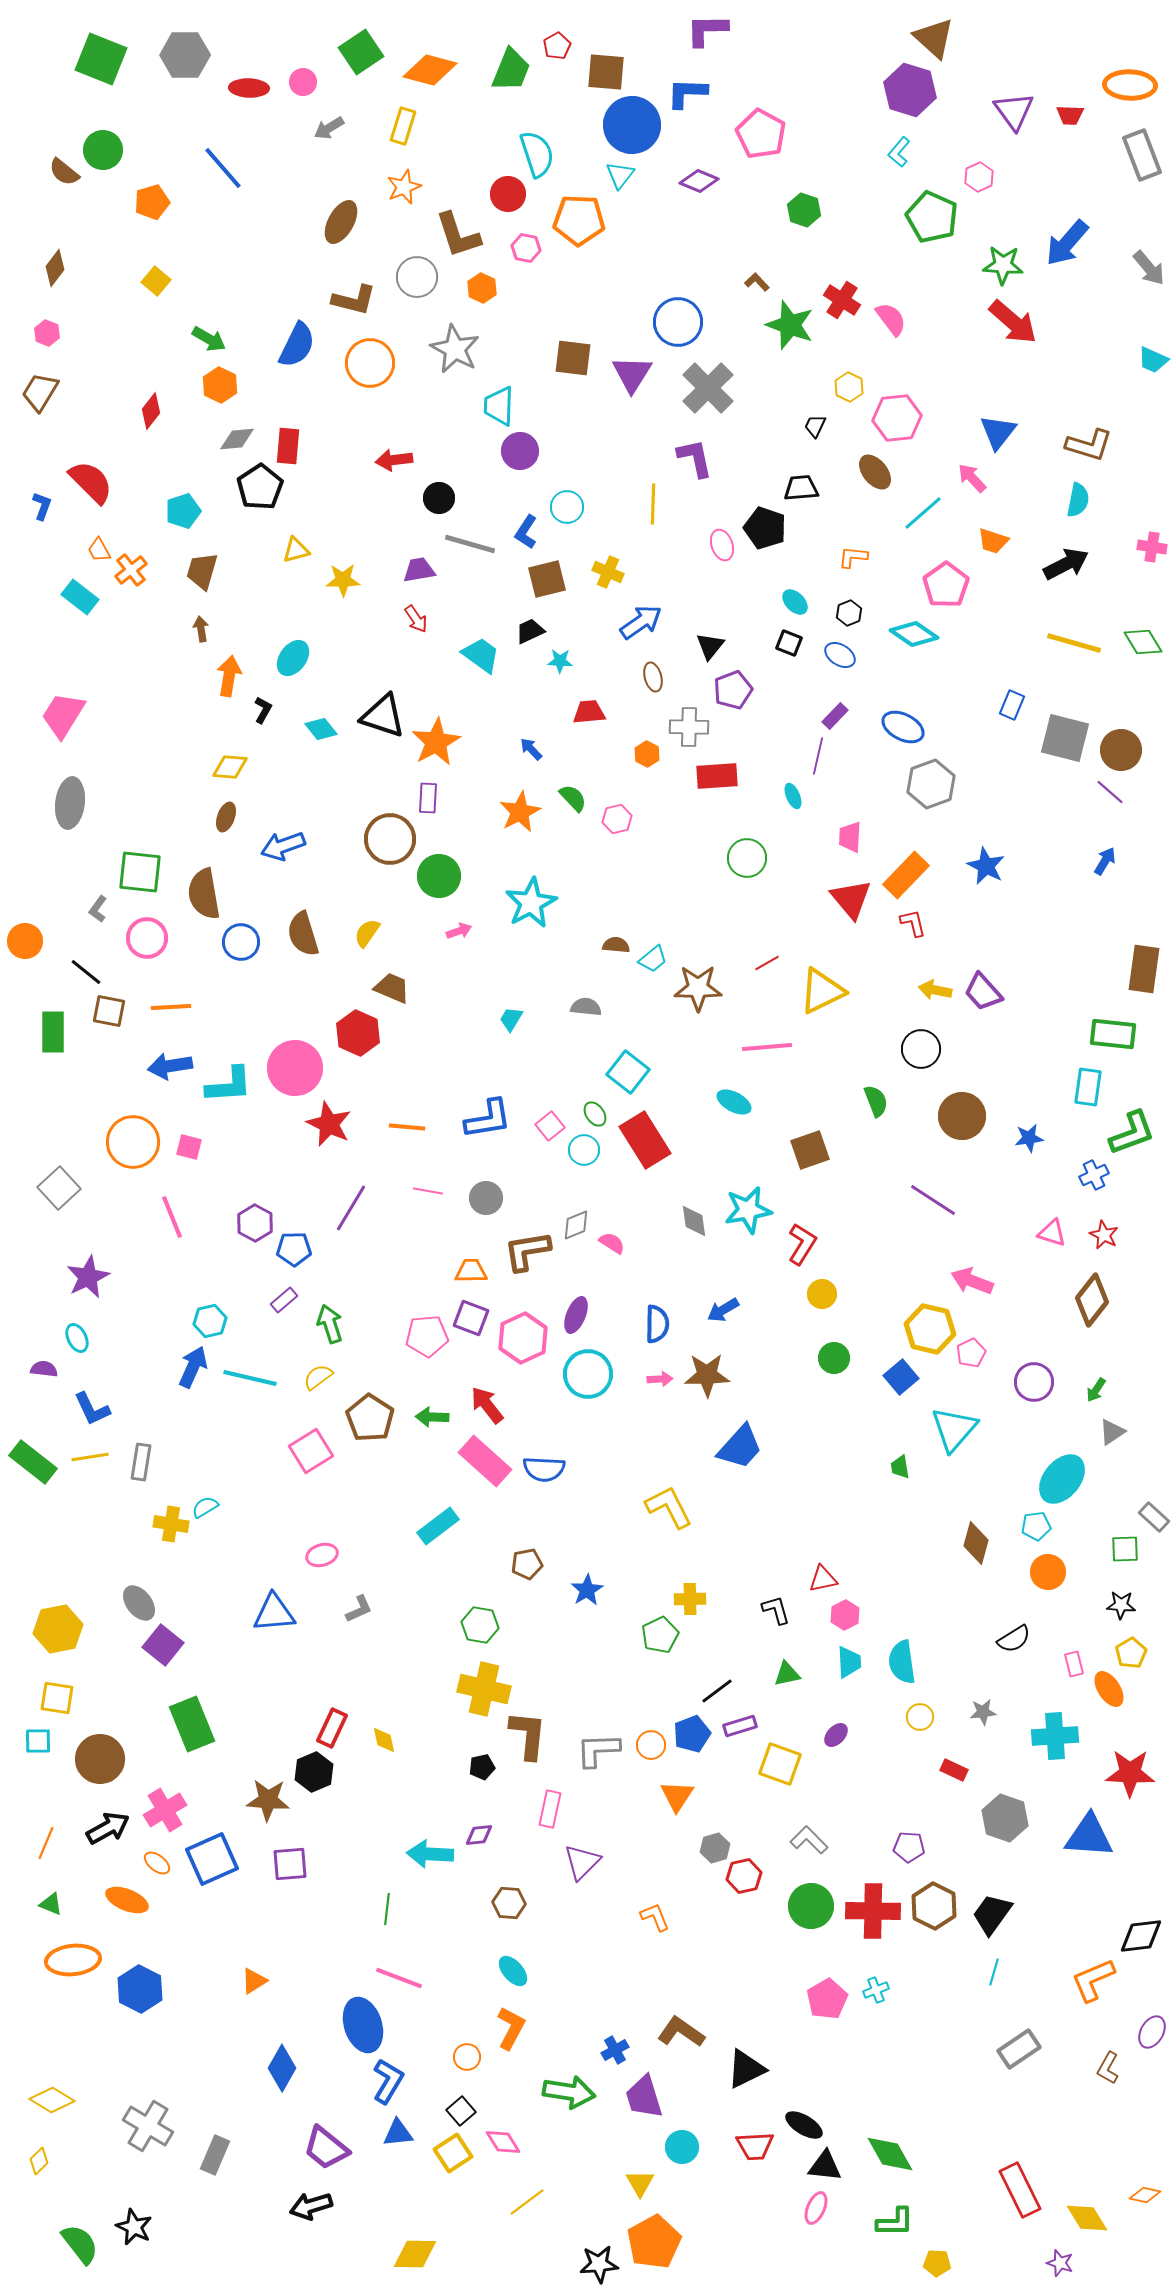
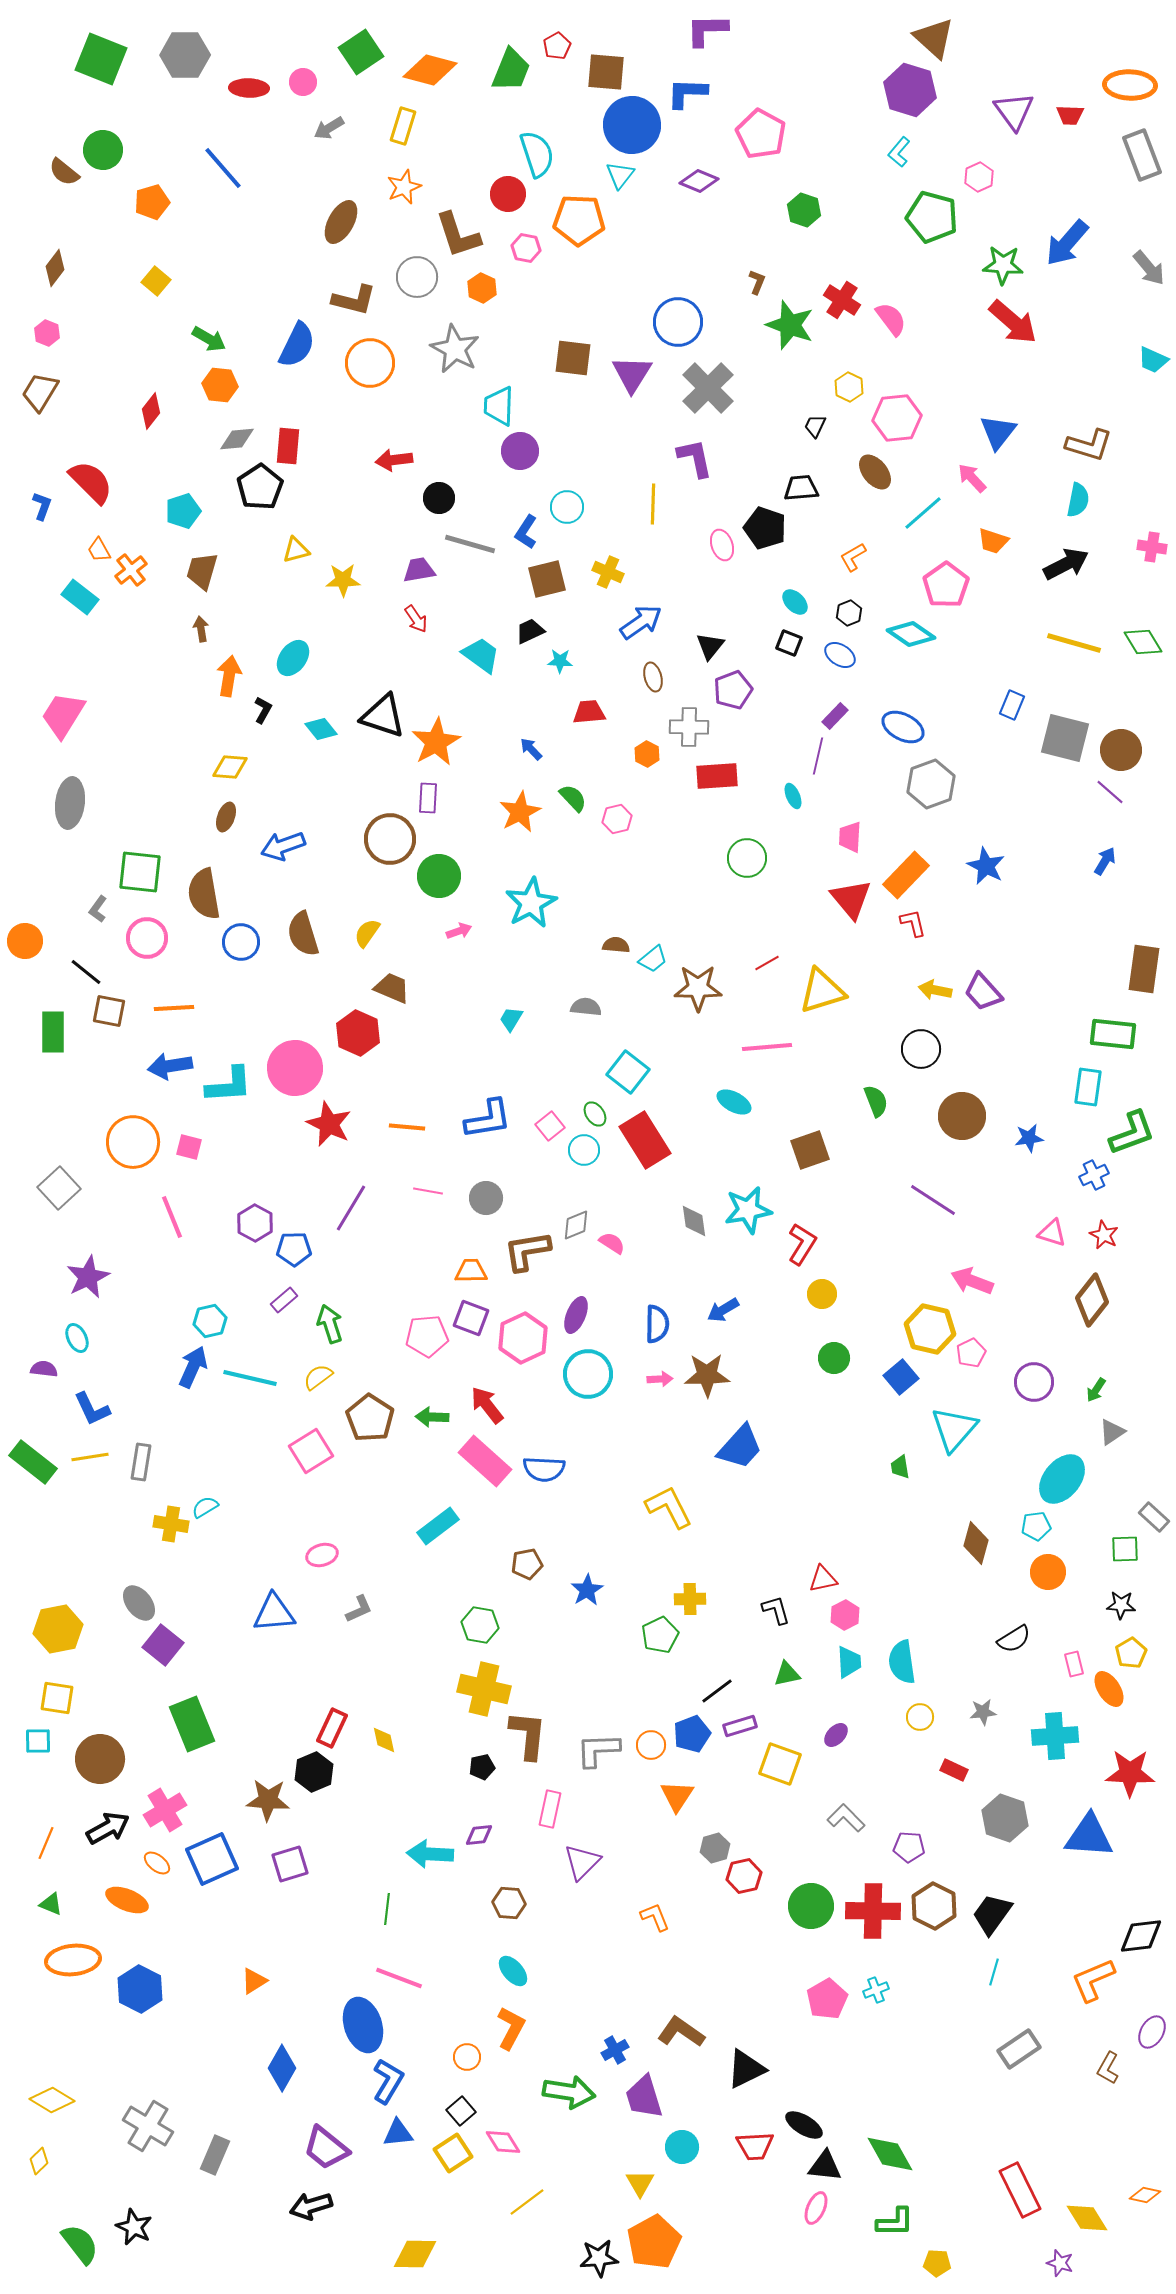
green pentagon at (932, 217): rotated 9 degrees counterclockwise
brown L-shape at (757, 282): rotated 65 degrees clockwise
orange hexagon at (220, 385): rotated 20 degrees counterclockwise
orange L-shape at (853, 557): rotated 36 degrees counterclockwise
cyan diamond at (914, 634): moved 3 px left
yellow triangle at (822, 991): rotated 9 degrees clockwise
orange line at (171, 1007): moved 3 px right, 1 px down
gray L-shape at (809, 1840): moved 37 px right, 22 px up
purple square at (290, 1864): rotated 12 degrees counterclockwise
black star at (599, 2264): moved 6 px up
